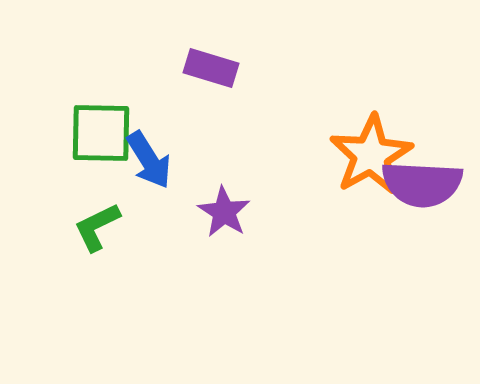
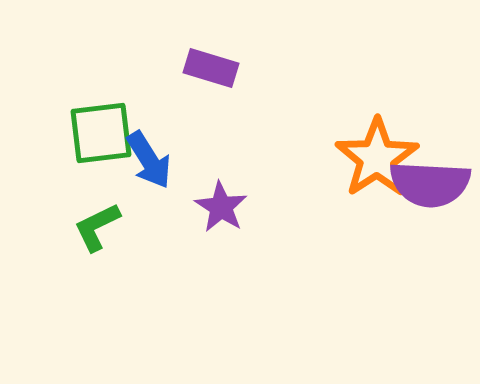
green square: rotated 8 degrees counterclockwise
orange star: moved 6 px right, 3 px down; rotated 4 degrees counterclockwise
purple semicircle: moved 8 px right
purple star: moved 3 px left, 5 px up
